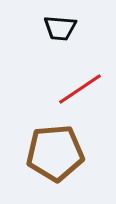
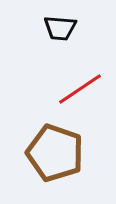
brown pentagon: rotated 24 degrees clockwise
